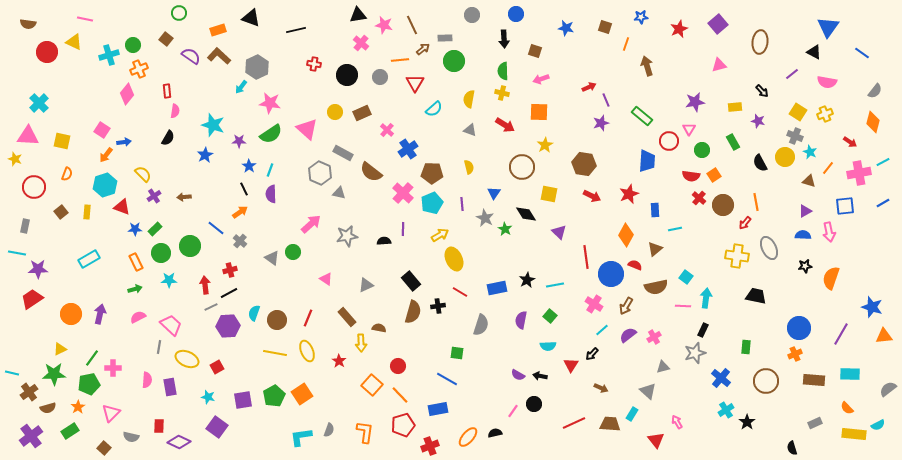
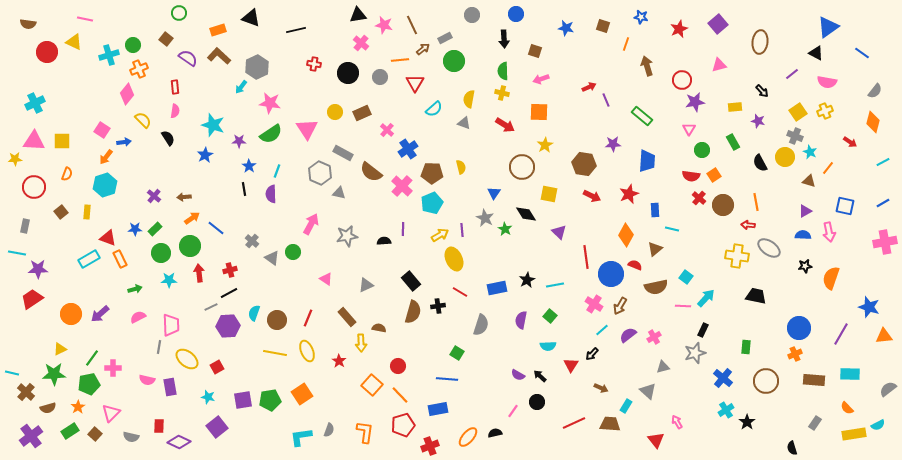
blue star at (641, 17): rotated 16 degrees clockwise
brown square at (605, 27): moved 2 px left, 1 px up
blue triangle at (828, 27): rotated 20 degrees clockwise
gray rectangle at (445, 38): rotated 24 degrees counterclockwise
black triangle at (814, 52): moved 2 px right, 1 px down
purple semicircle at (191, 56): moved 3 px left, 2 px down
black circle at (347, 75): moved 1 px right, 2 px up
red rectangle at (167, 91): moved 8 px right, 4 px up
cyan cross at (39, 103): moved 4 px left; rotated 18 degrees clockwise
yellow square at (798, 112): rotated 24 degrees clockwise
yellow cross at (825, 114): moved 3 px up
purple star at (601, 123): moved 12 px right, 21 px down; rotated 14 degrees clockwise
pink triangle at (307, 129): rotated 15 degrees clockwise
gray triangle at (470, 130): moved 6 px left, 7 px up
pink triangle at (28, 136): moved 6 px right, 5 px down
black semicircle at (168, 138): rotated 63 degrees counterclockwise
yellow square at (62, 141): rotated 12 degrees counterclockwise
red circle at (669, 141): moved 13 px right, 61 px up
orange arrow at (106, 155): moved 2 px down
yellow star at (15, 159): rotated 24 degrees counterclockwise
yellow semicircle at (469, 167): moved 8 px left
cyan line at (270, 170): moved 7 px right, 1 px down
pink cross at (859, 173): moved 26 px right, 69 px down
yellow semicircle at (143, 174): moved 54 px up
black line at (244, 189): rotated 16 degrees clockwise
pink cross at (403, 193): moved 1 px left, 7 px up
purple cross at (154, 196): rotated 16 degrees counterclockwise
purple line at (462, 204): moved 26 px down
blue square at (845, 206): rotated 18 degrees clockwise
red triangle at (122, 207): moved 14 px left, 31 px down
orange arrow at (240, 212): moved 48 px left, 6 px down
red arrow at (745, 223): moved 3 px right, 2 px down; rotated 56 degrees clockwise
pink arrow at (311, 224): rotated 20 degrees counterclockwise
cyan line at (675, 229): moved 3 px left; rotated 24 degrees clockwise
gray cross at (240, 241): moved 12 px right
gray ellipse at (769, 248): rotated 30 degrees counterclockwise
orange rectangle at (136, 262): moved 16 px left, 3 px up
red arrow at (205, 285): moved 6 px left, 12 px up
cyan arrow at (706, 298): rotated 36 degrees clockwise
brown arrow at (626, 306): moved 6 px left
blue star at (872, 307): moved 3 px left
purple arrow at (100, 314): rotated 144 degrees counterclockwise
pink trapezoid at (171, 325): rotated 45 degrees clockwise
green square at (457, 353): rotated 24 degrees clockwise
yellow ellipse at (187, 359): rotated 15 degrees clockwise
black arrow at (540, 376): rotated 32 degrees clockwise
blue cross at (721, 378): moved 2 px right
blue line at (447, 379): rotated 25 degrees counterclockwise
pink semicircle at (147, 380): rotated 98 degrees clockwise
brown cross at (29, 392): moved 3 px left; rotated 12 degrees counterclockwise
green pentagon at (274, 396): moved 4 px left, 4 px down; rotated 20 degrees clockwise
black circle at (534, 404): moved 3 px right, 2 px up
cyan rectangle at (632, 414): moved 6 px left, 8 px up
gray rectangle at (815, 423): rotated 32 degrees counterclockwise
purple square at (217, 427): rotated 15 degrees clockwise
yellow rectangle at (854, 434): rotated 15 degrees counterclockwise
brown square at (104, 448): moved 9 px left, 14 px up
